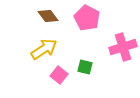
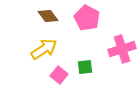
pink cross: moved 1 px left, 2 px down
green square: rotated 21 degrees counterclockwise
